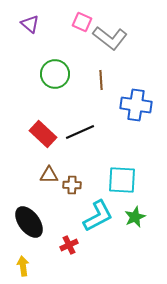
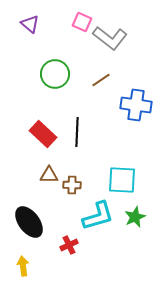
brown line: rotated 60 degrees clockwise
black line: moved 3 px left; rotated 64 degrees counterclockwise
cyan L-shape: rotated 12 degrees clockwise
